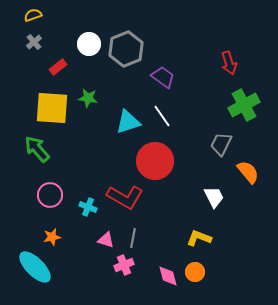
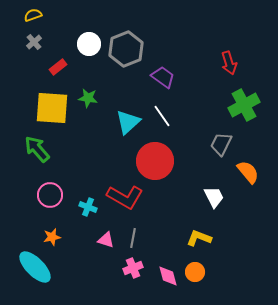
cyan triangle: rotated 24 degrees counterclockwise
pink cross: moved 9 px right, 3 px down
